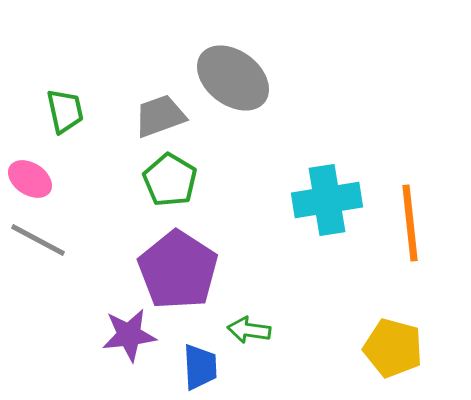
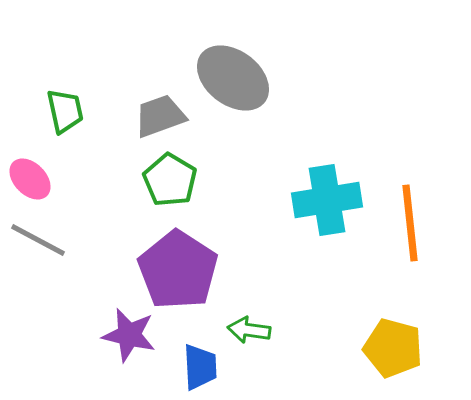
pink ellipse: rotated 12 degrees clockwise
purple star: rotated 20 degrees clockwise
